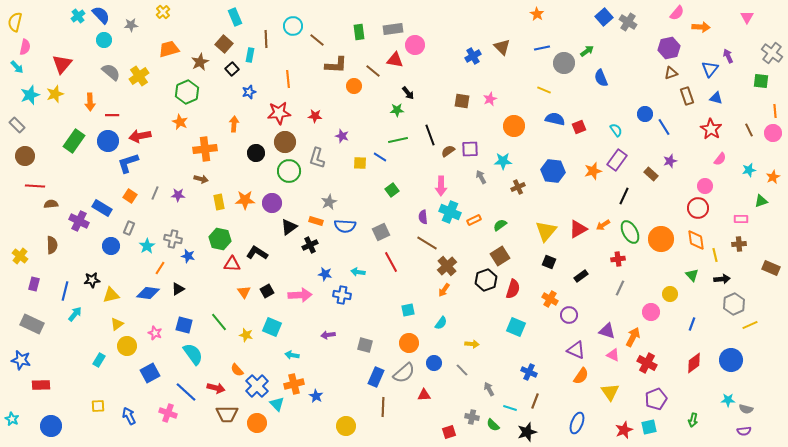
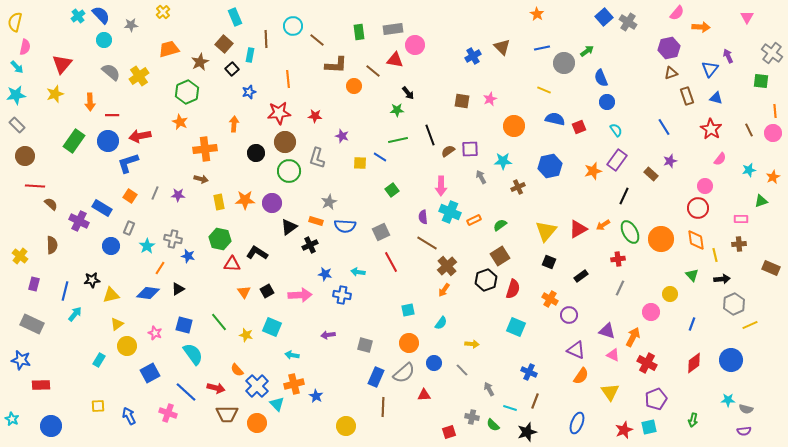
cyan star at (30, 95): moved 14 px left; rotated 12 degrees clockwise
blue circle at (645, 114): moved 38 px left, 12 px up
blue hexagon at (553, 171): moved 3 px left, 5 px up; rotated 20 degrees counterclockwise
brown semicircle at (51, 204): rotated 48 degrees clockwise
